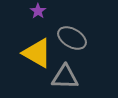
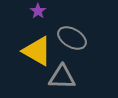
yellow triangle: moved 2 px up
gray triangle: moved 3 px left
